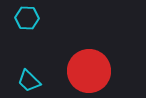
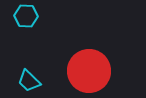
cyan hexagon: moved 1 px left, 2 px up
